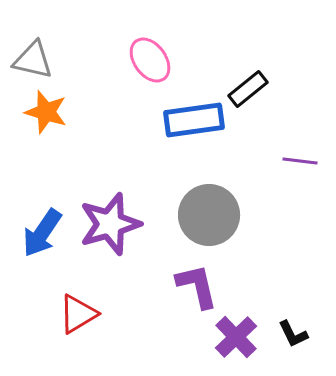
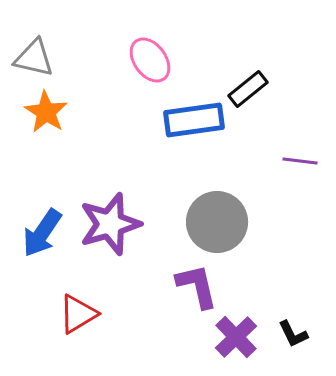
gray triangle: moved 1 px right, 2 px up
orange star: rotated 15 degrees clockwise
gray circle: moved 8 px right, 7 px down
